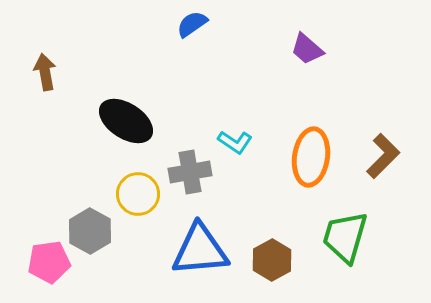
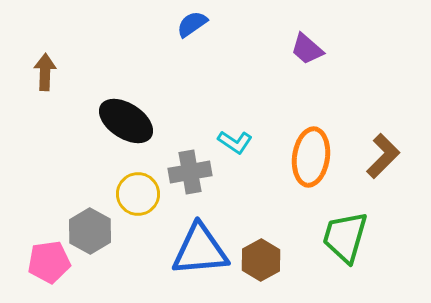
brown arrow: rotated 12 degrees clockwise
brown hexagon: moved 11 px left
